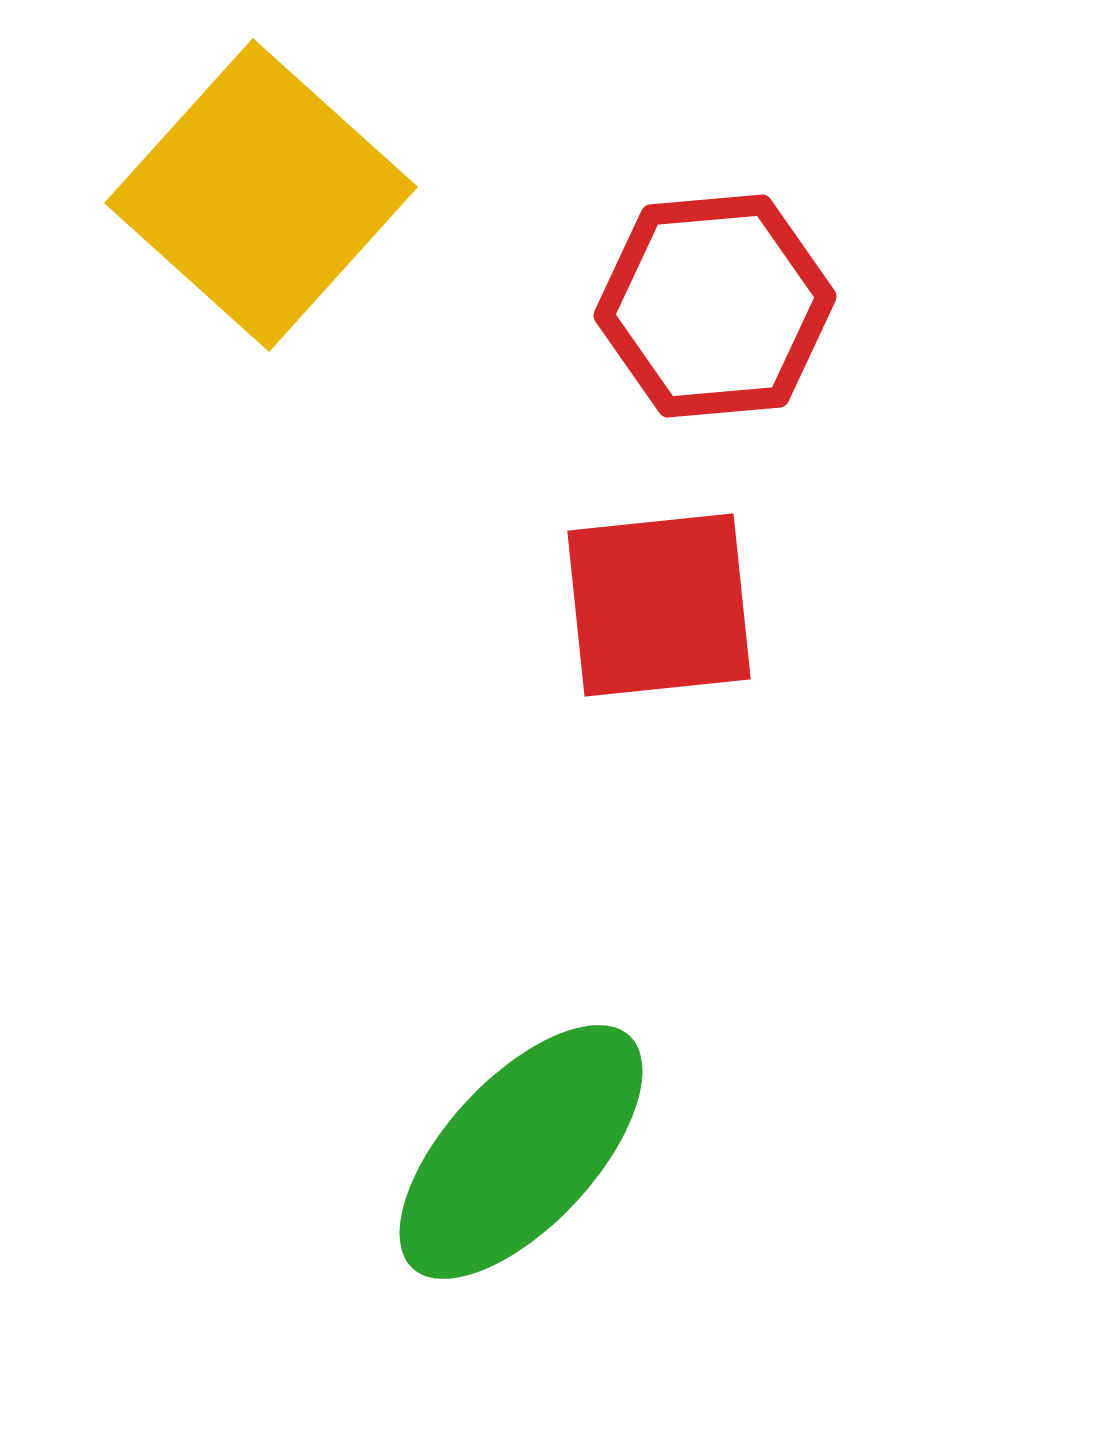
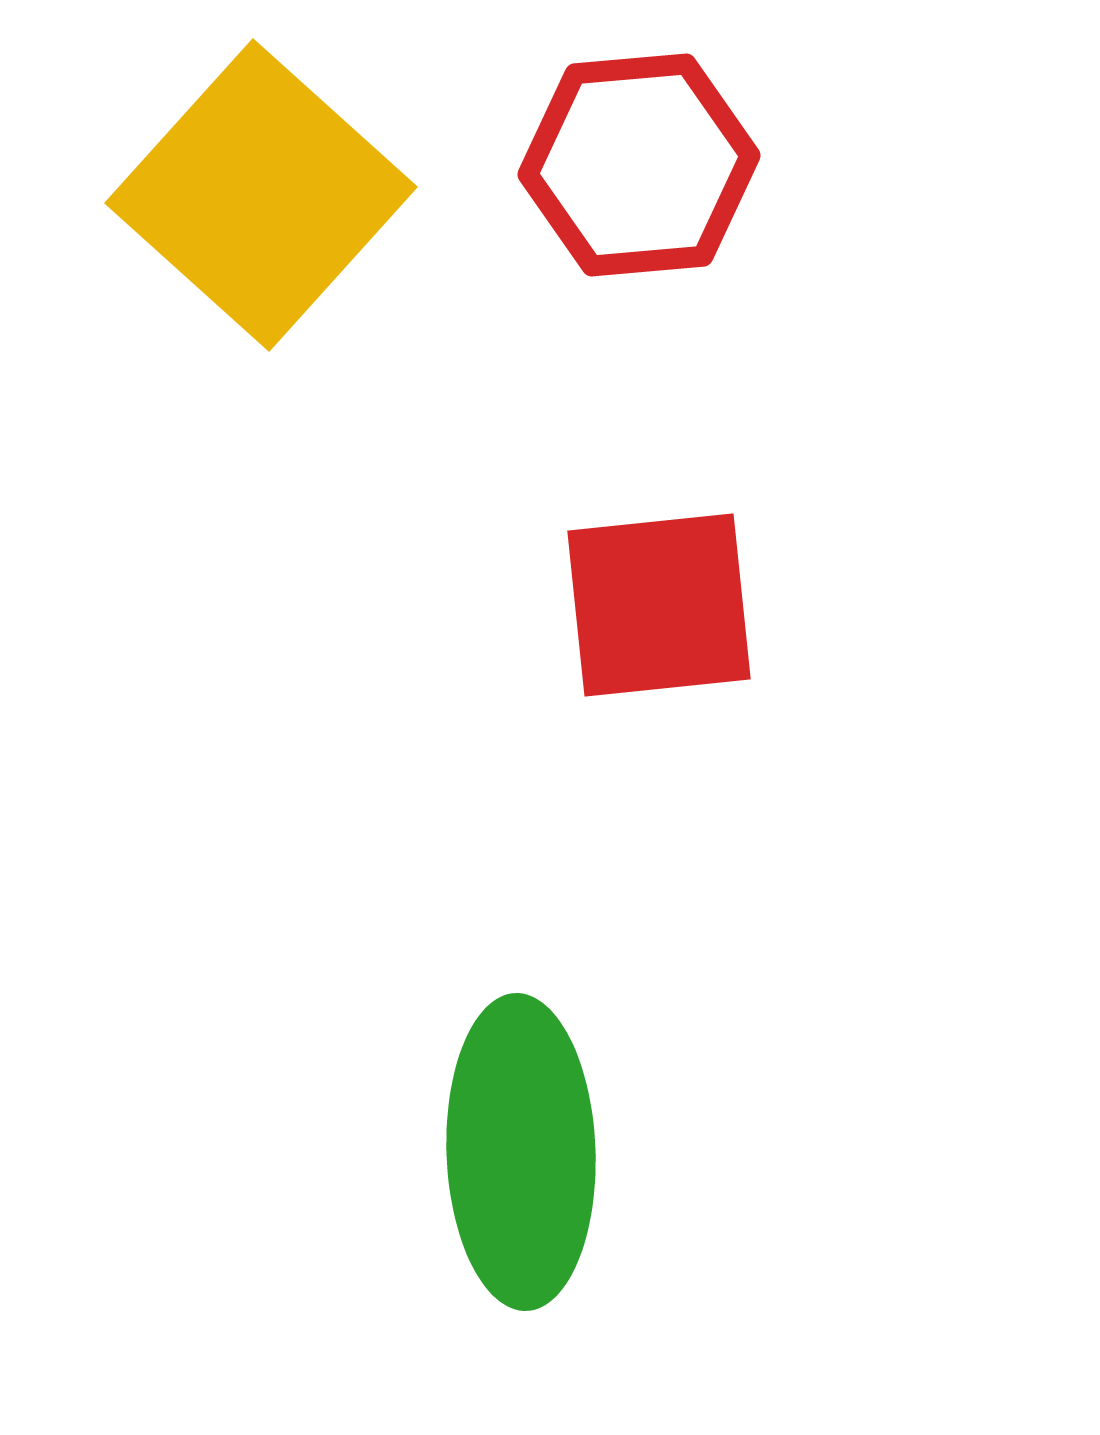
red hexagon: moved 76 px left, 141 px up
green ellipse: rotated 45 degrees counterclockwise
